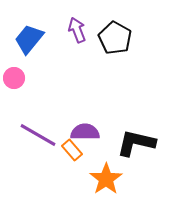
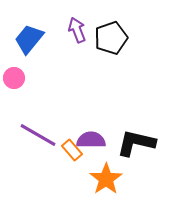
black pentagon: moved 4 px left; rotated 24 degrees clockwise
purple semicircle: moved 6 px right, 8 px down
